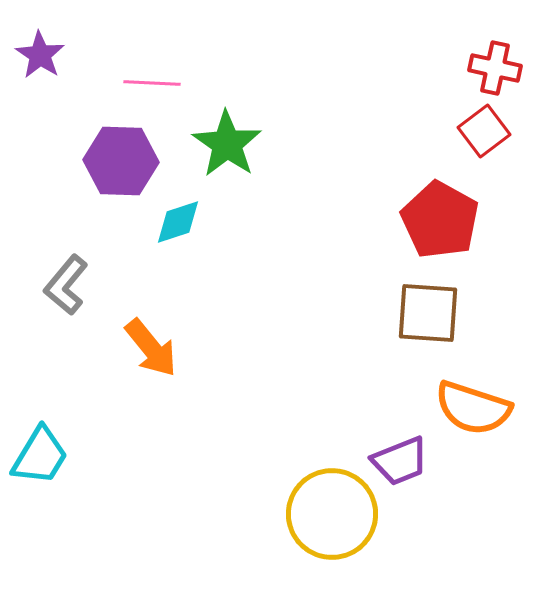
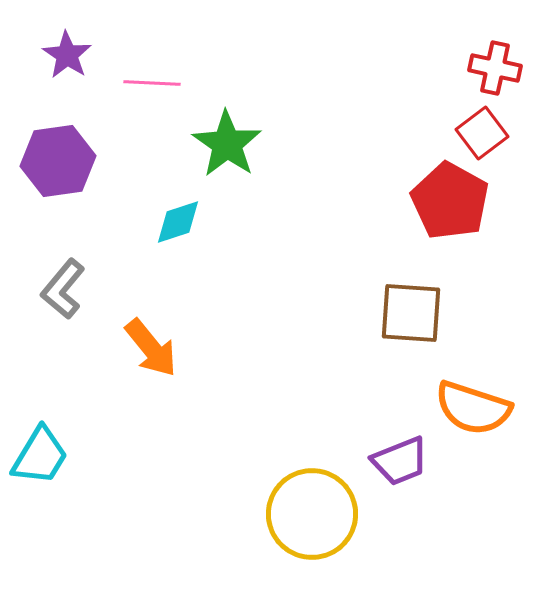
purple star: moved 27 px right
red square: moved 2 px left, 2 px down
purple hexagon: moved 63 px left; rotated 10 degrees counterclockwise
red pentagon: moved 10 px right, 19 px up
gray L-shape: moved 3 px left, 4 px down
brown square: moved 17 px left
yellow circle: moved 20 px left
